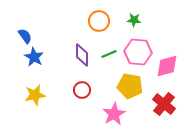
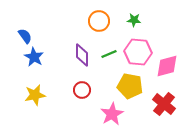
pink star: moved 2 px left
